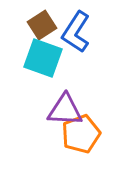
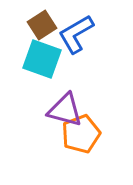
blue L-shape: moved 2 px down; rotated 27 degrees clockwise
cyan square: moved 1 px left, 1 px down
purple triangle: rotated 12 degrees clockwise
